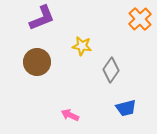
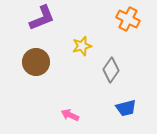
orange cross: moved 12 px left; rotated 20 degrees counterclockwise
yellow star: rotated 24 degrees counterclockwise
brown circle: moved 1 px left
